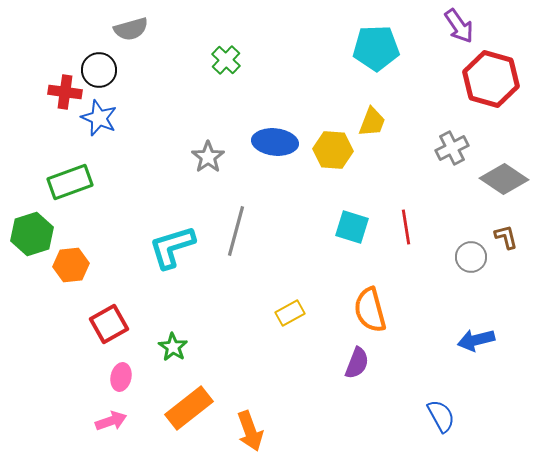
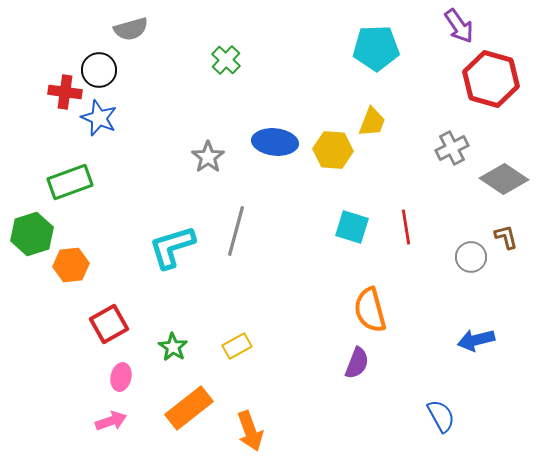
yellow rectangle: moved 53 px left, 33 px down
